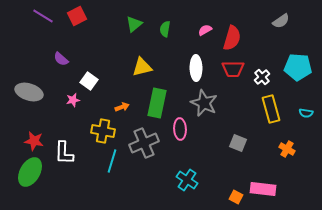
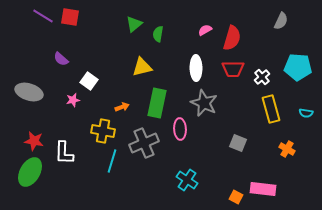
red square: moved 7 px left, 1 px down; rotated 36 degrees clockwise
gray semicircle: rotated 30 degrees counterclockwise
green semicircle: moved 7 px left, 5 px down
